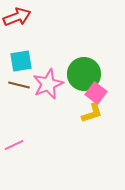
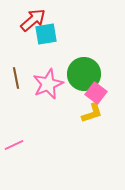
red arrow: moved 16 px right, 3 px down; rotated 20 degrees counterclockwise
cyan square: moved 25 px right, 27 px up
brown line: moved 3 px left, 7 px up; rotated 65 degrees clockwise
